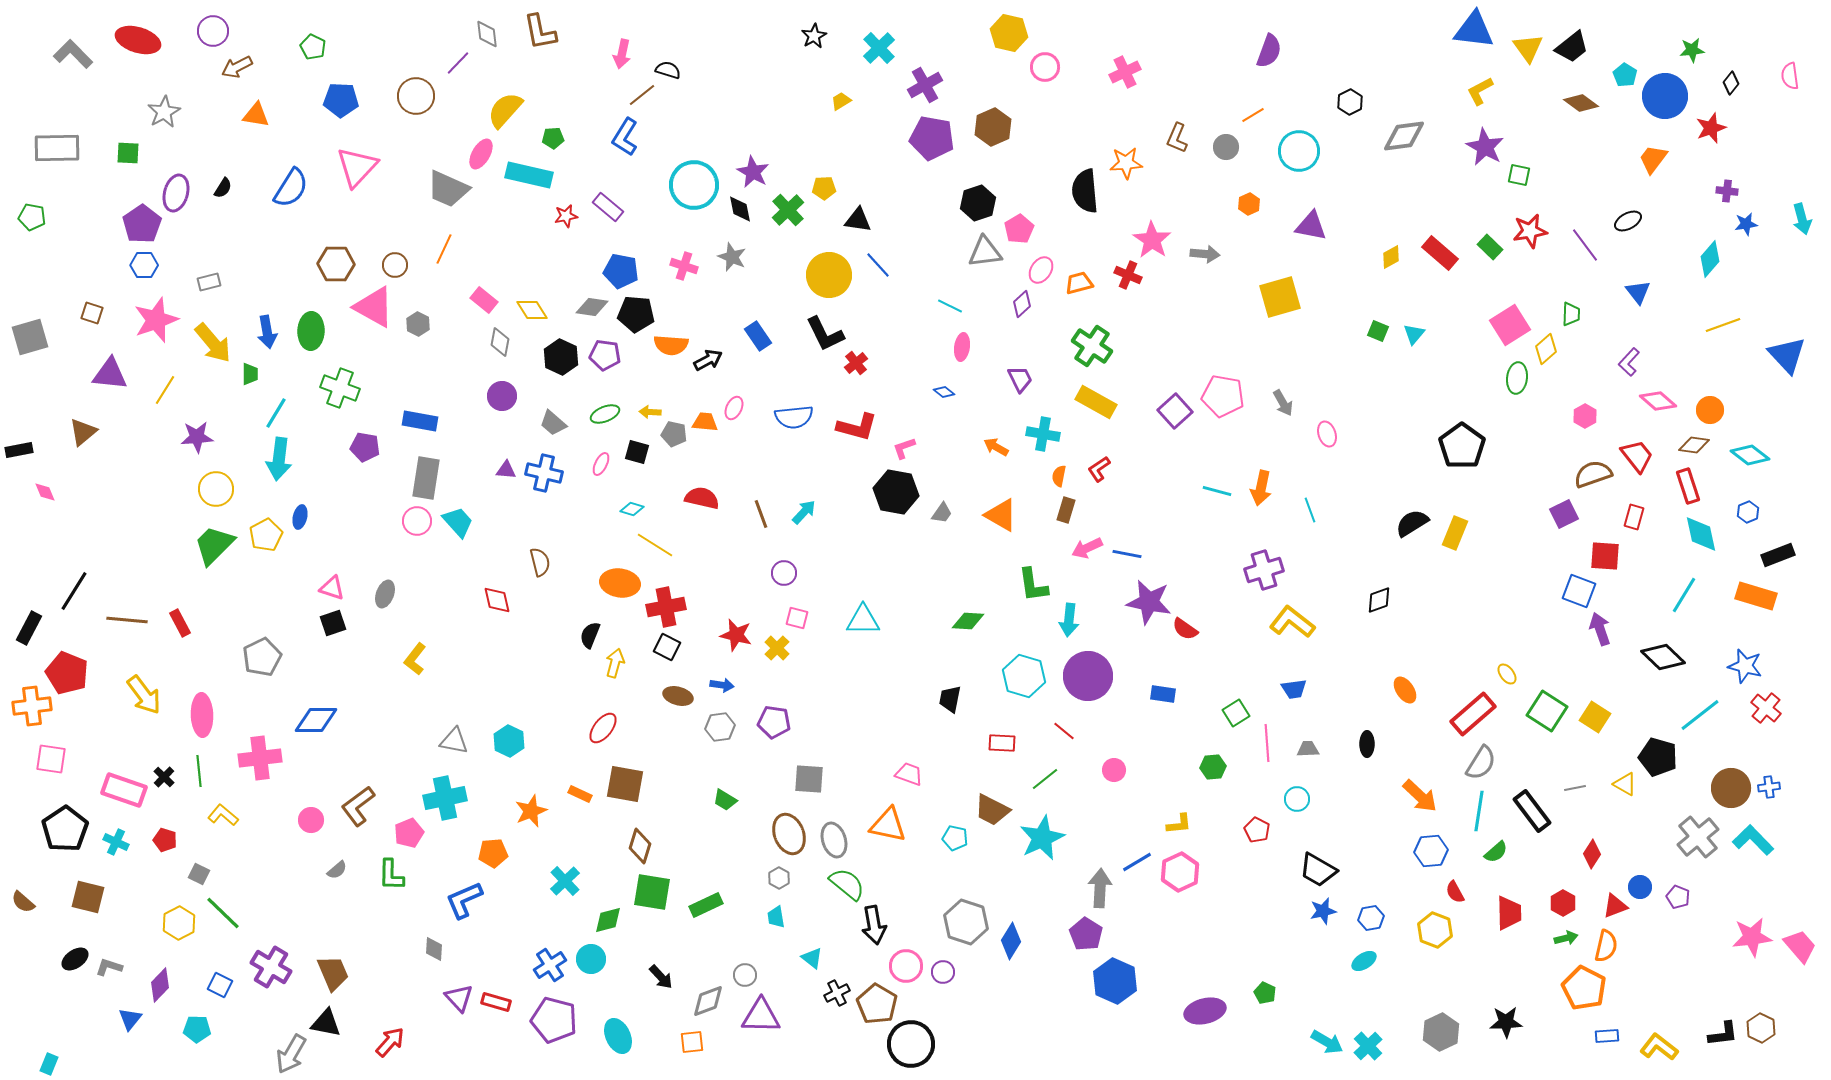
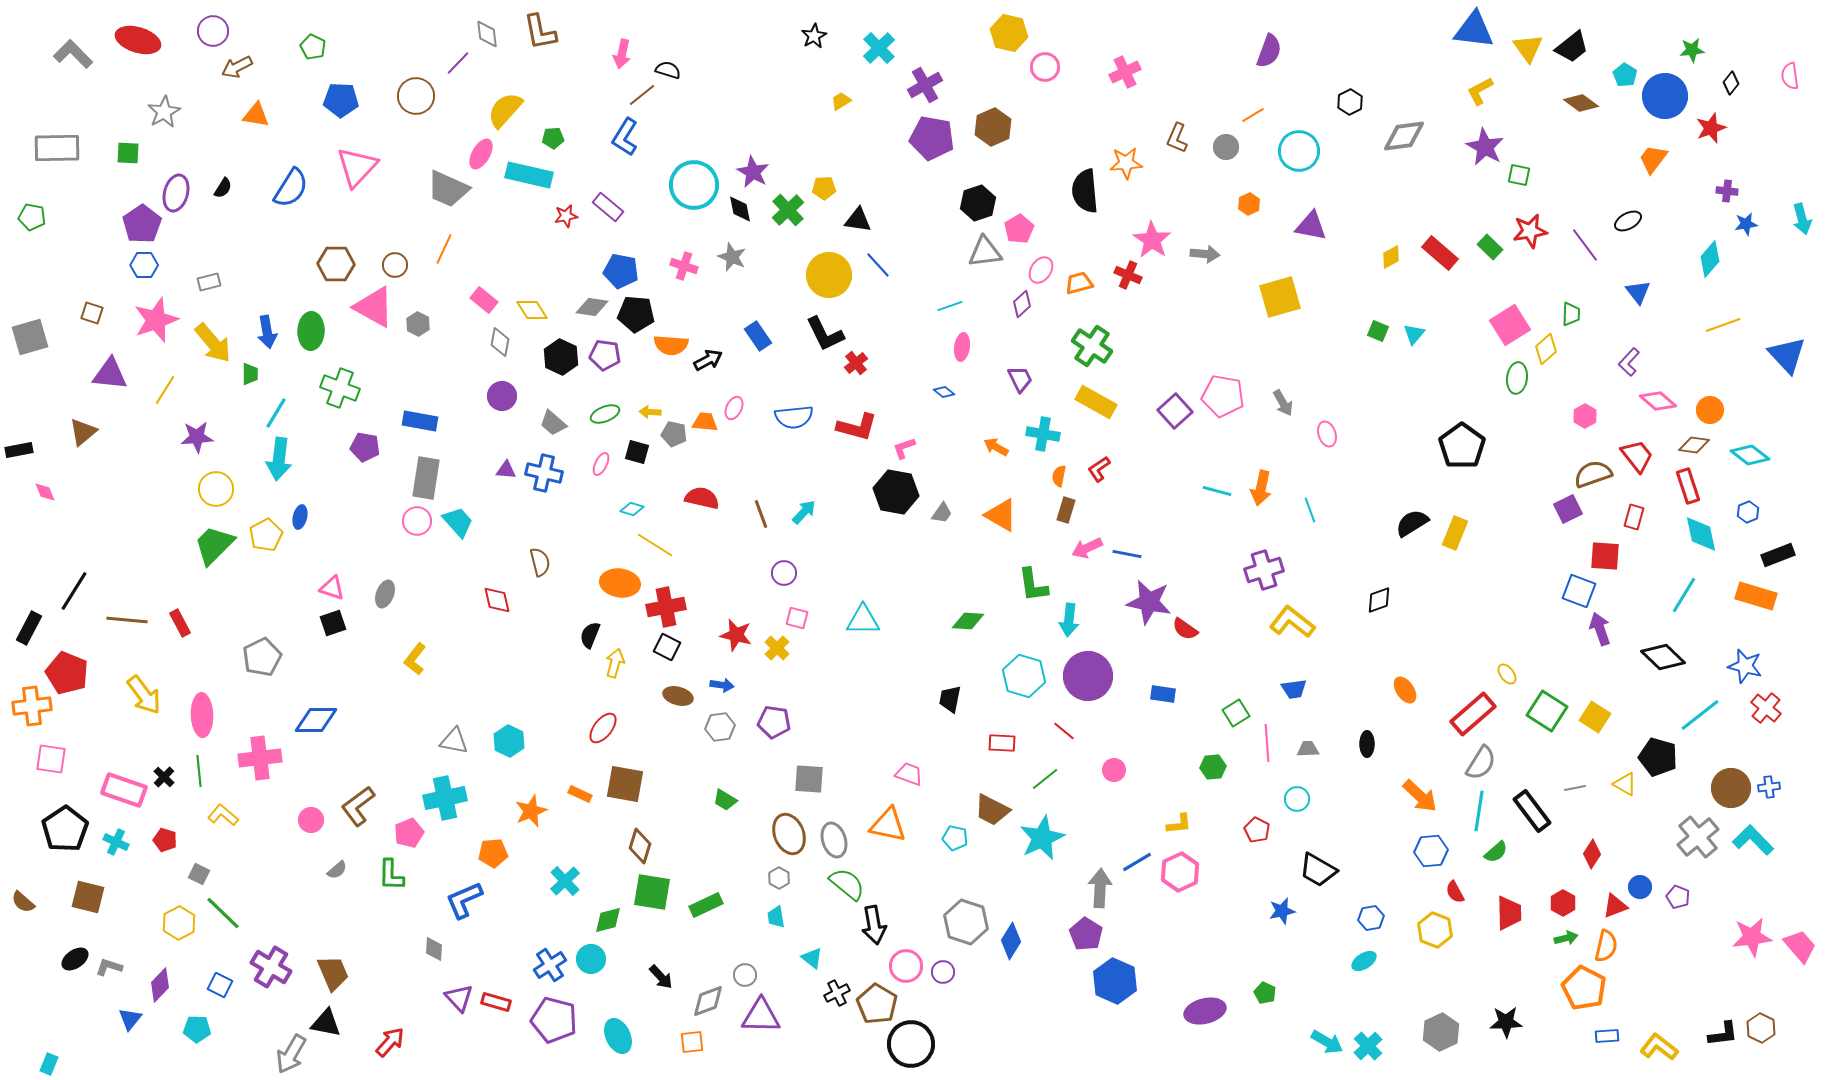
cyan line at (950, 306): rotated 45 degrees counterclockwise
purple square at (1564, 514): moved 4 px right, 5 px up
blue star at (1323, 911): moved 41 px left
